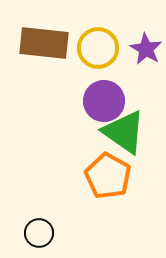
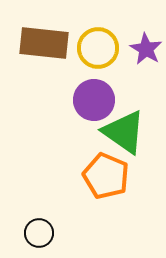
purple circle: moved 10 px left, 1 px up
orange pentagon: moved 2 px left; rotated 6 degrees counterclockwise
